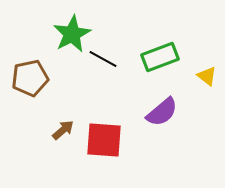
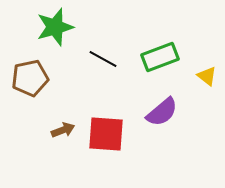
green star: moved 17 px left, 7 px up; rotated 12 degrees clockwise
brown arrow: rotated 20 degrees clockwise
red square: moved 2 px right, 6 px up
